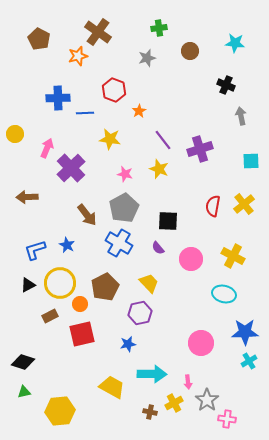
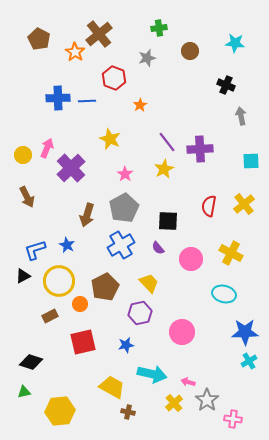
brown cross at (98, 32): moved 1 px right, 2 px down; rotated 16 degrees clockwise
orange star at (78, 56): moved 3 px left, 4 px up; rotated 24 degrees counterclockwise
red hexagon at (114, 90): moved 12 px up
orange star at (139, 111): moved 1 px right, 6 px up
blue line at (85, 113): moved 2 px right, 12 px up
yellow circle at (15, 134): moved 8 px right, 21 px down
yellow star at (110, 139): rotated 15 degrees clockwise
purple line at (163, 140): moved 4 px right, 2 px down
purple cross at (200, 149): rotated 15 degrees clockwise
yellow star at (159, 169): moved 5 px right; rotated 24 degrees clockwise
pink star at (125, 174): rotated 21 degrees clockwise
brown arrow at (27, 197): rotated 115 degrees counterclockwise
red semicircle at (213, 206): moved 4 px left
brown arrow at (87, 215): rotated 55 degrees clockwise
blue cross at (119, 243): moved 2 px right, 2 px down; rotated 28 degrees clockwise
yellow cross at (233, 256): moved 2 px left, 3 px up
yellow circle at (60, 283): moved 1 px left, 2 px up
black triangle at (28, 285): moved 5 px left, 9 px up
red square at (82, 334): moved 1 px right, 8 px down
pink circle at (201, 343): moved 19 px left, 11 px up
blue star at (128, 344): moved 2 px left, 1 px down
black diamond at (23, 362): moved 8 px right
cyan arrow at (152, 374): rotated 12 degrees clockwise
pink arrow at (188, 382): rotated 112 degrees clockwise
yellow cross at (174, 403): rotated 12 degrees counterclockwise
brown cross at (150, 412): moved 22 px left
pink cross at (227, 419): moved 6 px right
